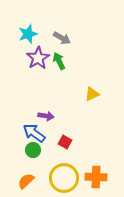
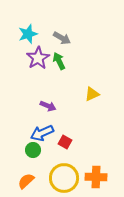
purple arrow: moved 2 px right, 10 px up; rotated 14 degrees clockwise
blue arrow: moved 8 px right; rotated 60 degrees counterclockwise
